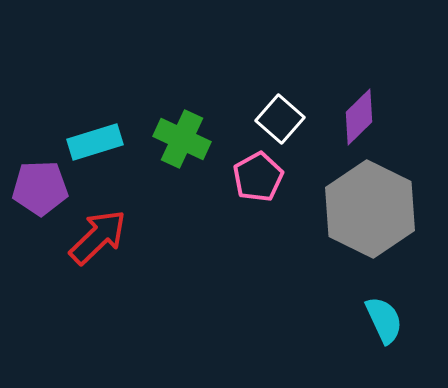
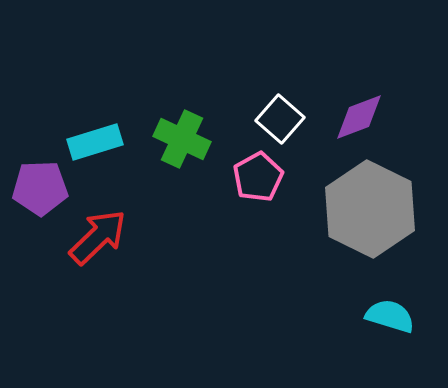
purple diamond: rotated 24 degrees clockwise
cyan semicircle: moved 6 px right, 4 px up; rotated 48 degrees counterclockwise
